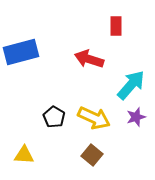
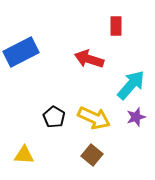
blue rectangle: rotated 12 degrees counterclockwise
